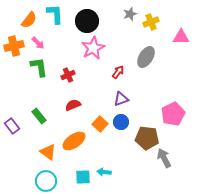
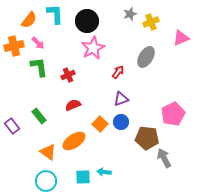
pink triangle: moved 1 px down; rotated 24 degrees counterclockwise
